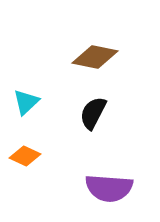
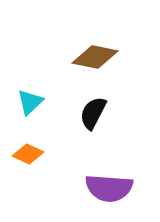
cyan triangle: moved 4 px right
orange diamond: moved 3 px right, 2 px up
